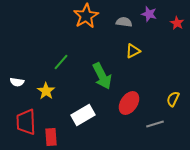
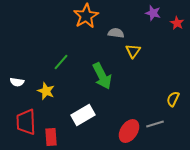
purple star: moved 4 px right, 1 px up
gray semicircle: moved 8 px left, 11 px down
yellow triangle: rotated 28 degrees counterclockwise
yellow star: rotated 12 degrees counterclockwise
red ellipse: moved 28 px down
